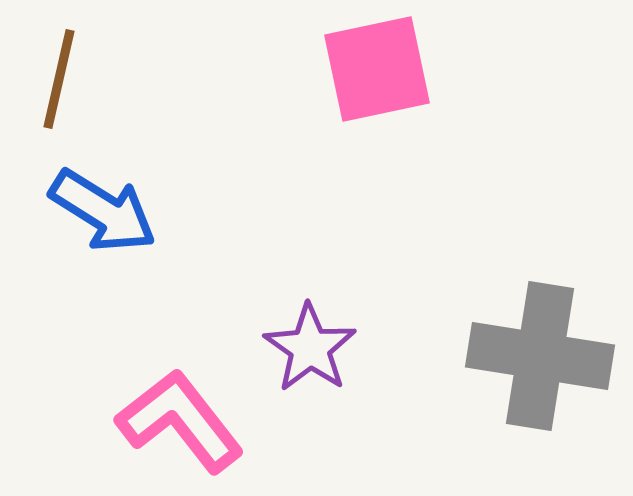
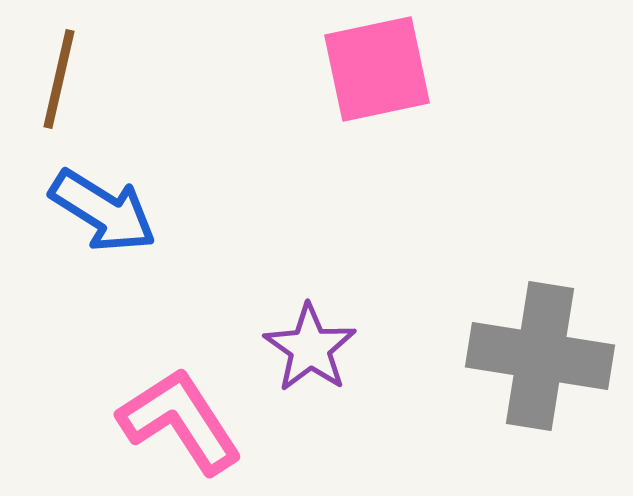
pink L-shape: rotated 5 degrees clockwise
